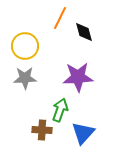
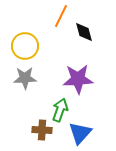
orange line: moved 1 px right, 2 px up
purple star: moved 2 px down
blue triangle: moved 3 px left
